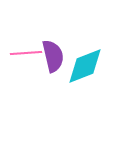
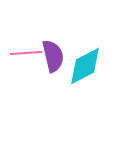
cyan diamond: rotated 6 degrees counterclockwise
